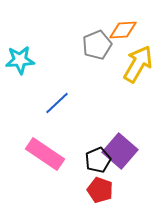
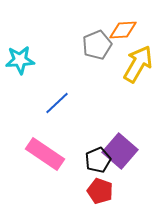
red pentagon: moved 1 px down
